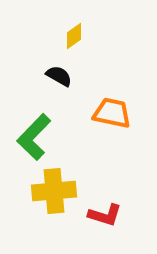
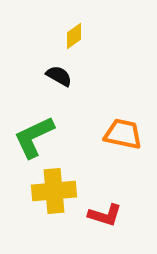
orange trapezoid: moved 11 px right, 21 px down
green L-shape: rotated 21 degrees clockwise
